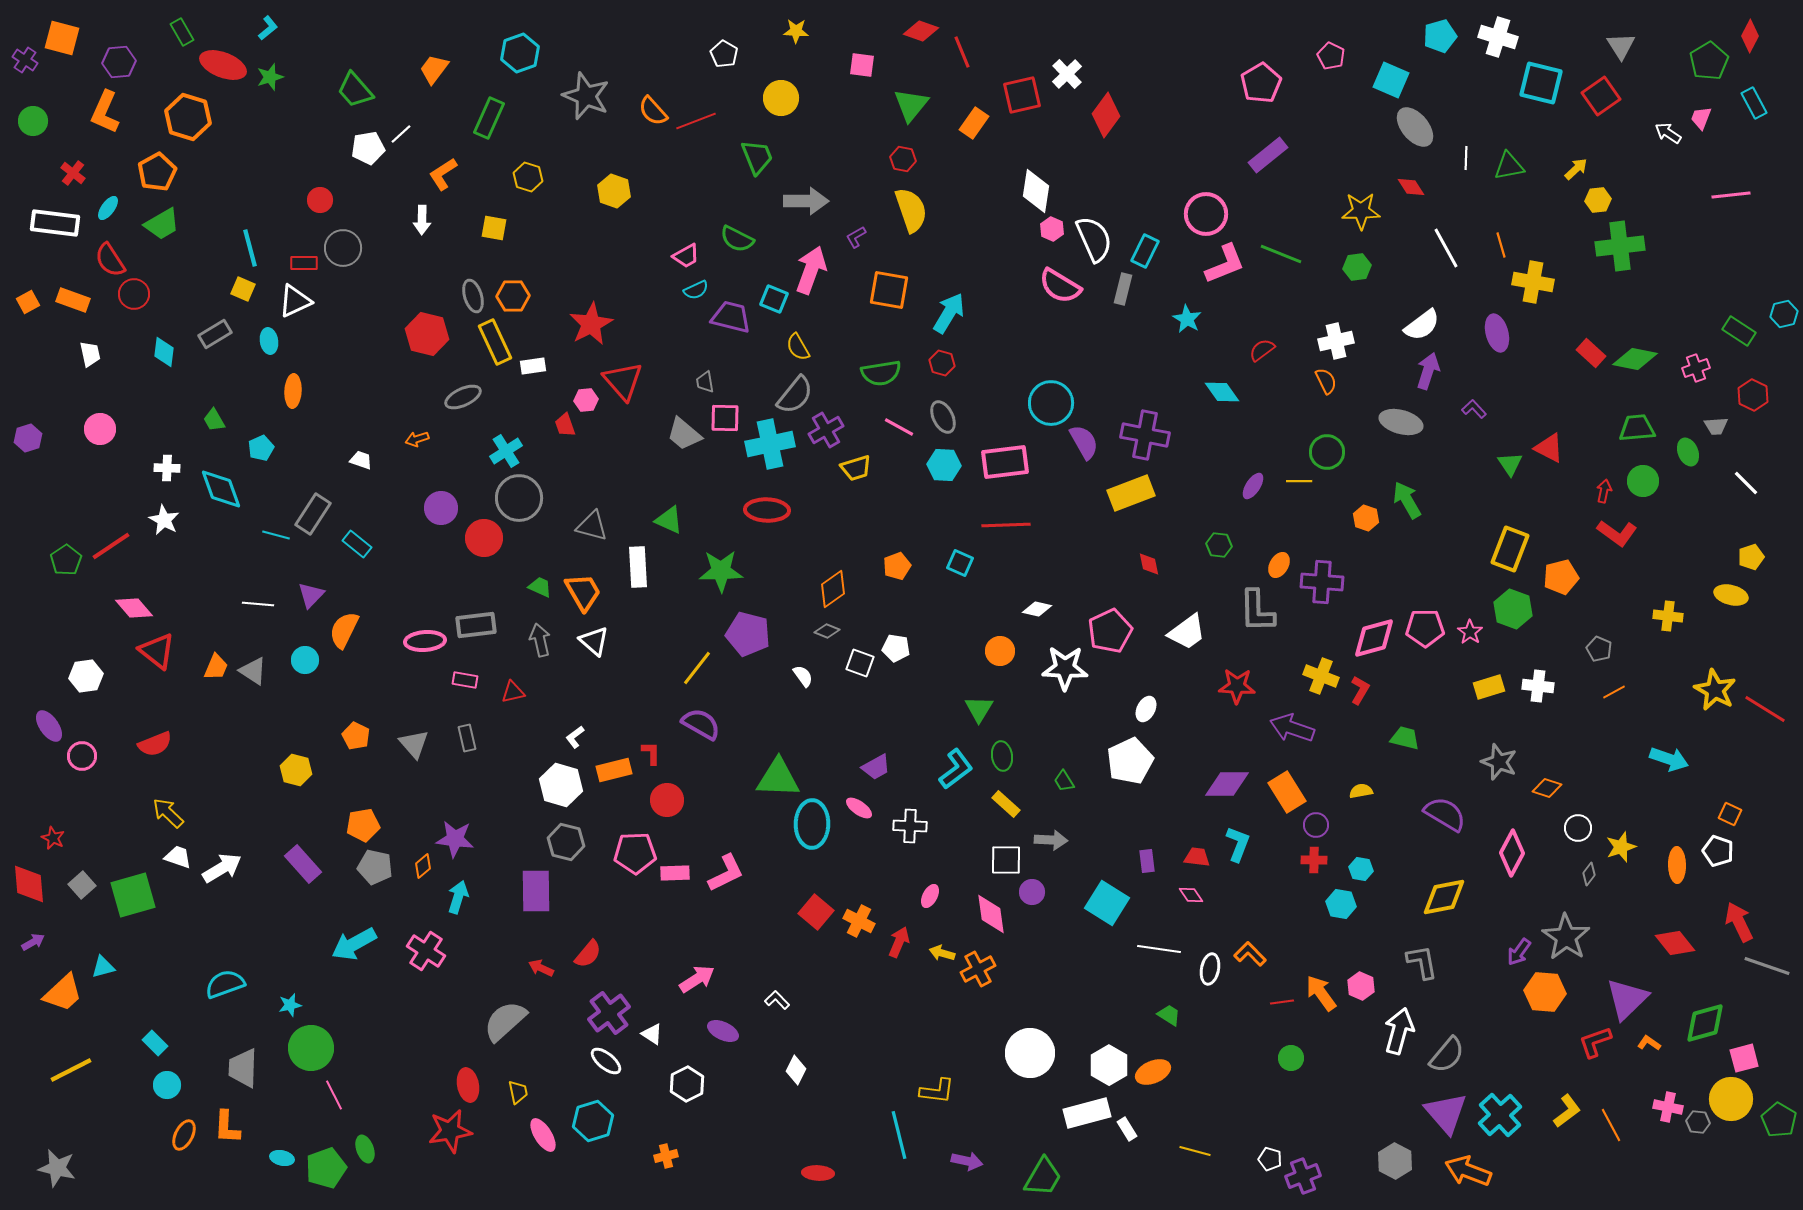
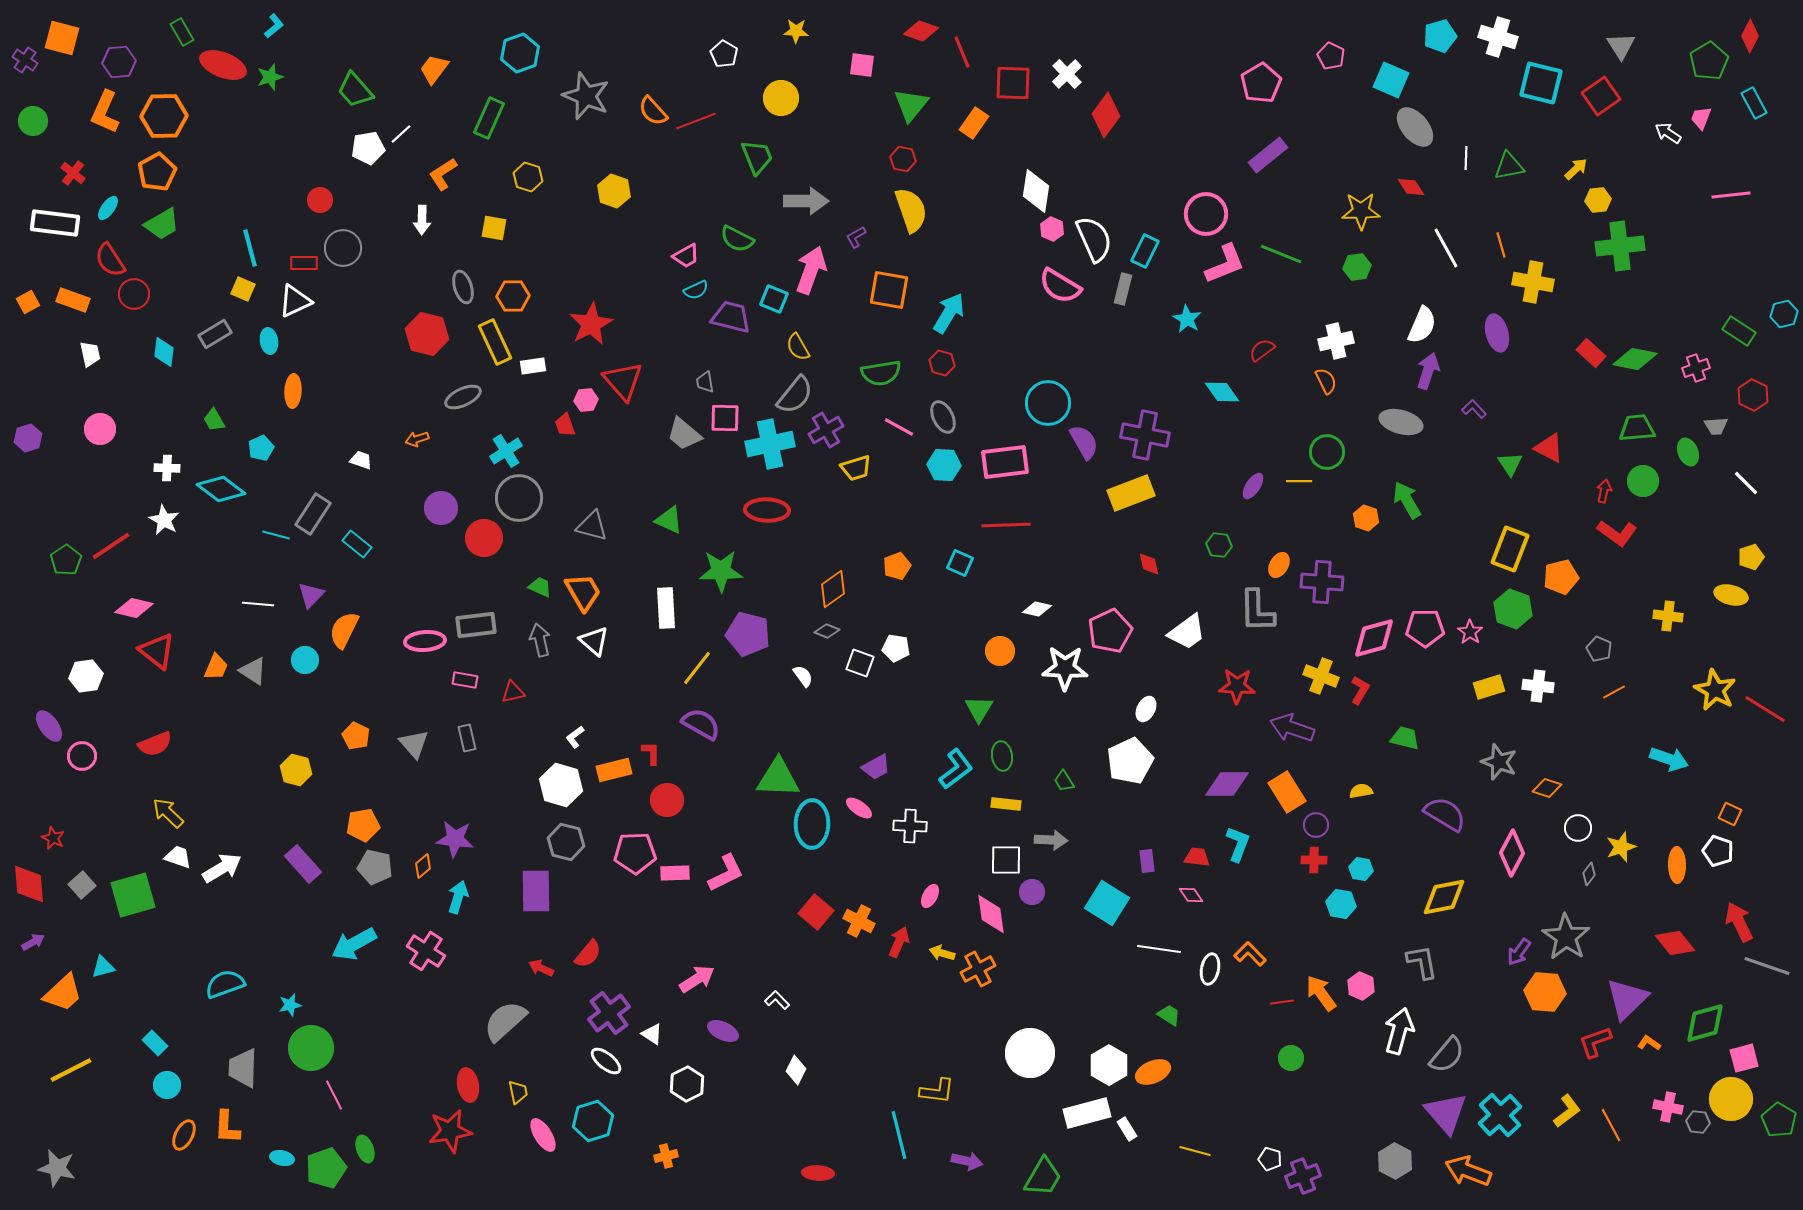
cyan L-shape at (268, 28): moved 6 px right, 2 px up
red square at (1022, 95): moved 9 px left, 12 px up; rotated 15 degrees clockwise
orange hexagon at (188, 117): moved 24 px left, 1 px up; rotated 18 degrees counterclockwise
gray ellipse at (473, 296): moved 10 px left, 9 px up
white semicircle at (1422, 325): rotated 30 degrees counterclockwise
cyan circle at (1051, 403): moved 3 px left
cyan diamond at (221, 489): rotated 33 degrees counterclockwise
white rectangle at (638, 567): moved 28 px right, 41 px down
pink diamond at (134, 608): rotated 36 degrees counterclockwise
yellow rectangle at (1006, 804): rotated 36 degrees counterclockwise
